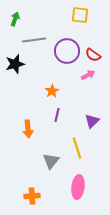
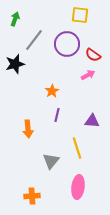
gray line: rotated 45 degrees counterclockwise
purple circle: moved 7 px up
purple triangle: rotated 49 degrees clockwise
